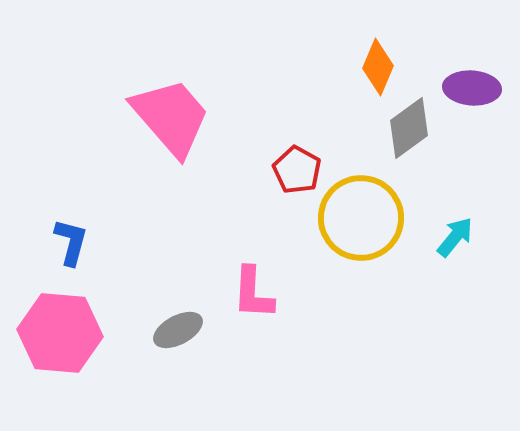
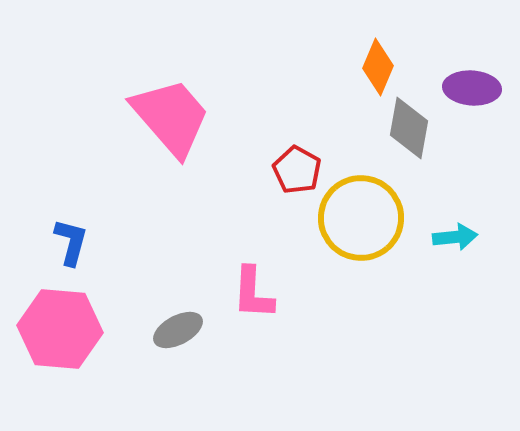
gray diamond: rotated 44 degrees counterclockwise
cyan arrow: rotated 45 degrees clockwise
pink hexagon: moved 4 px up
